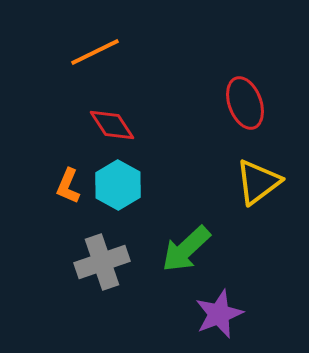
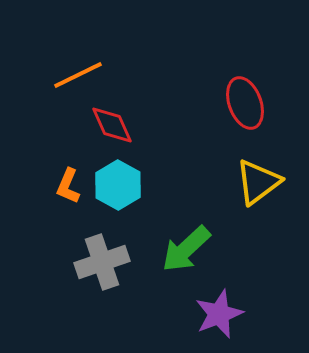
orange line: moved 17 px left, 23 px down
red diamond: rotated 9 degrees clockwise
